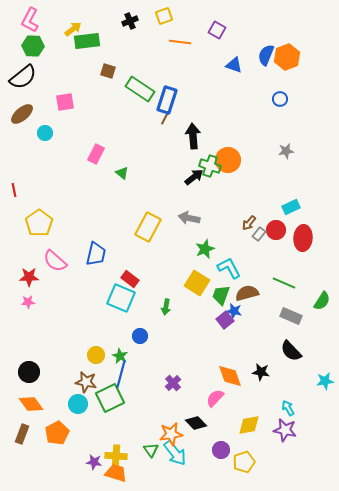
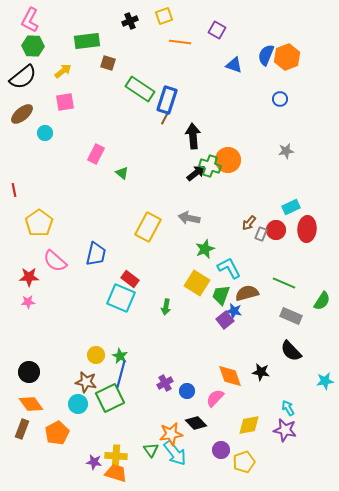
yellow arrow at (73, 29): moved 10 px left, 42 px down
brown square at (108, 71): moved 8 px up
black arrow at (194, 177): moved 2 px right, 4 px up
gray rectangle at (259, 234): moved 2 px right; rotated 16 degrees counterclockwise
red ellipse at (303, 238): moved 4 px right, 9 px up
blue circle at (140, 336): moved 47 px right, 55 px down
purple cross at (173, 383): moved 8 px left; rotated 14 degrees clockwise
brown rectangle at (22, 434): moved 5 px up
